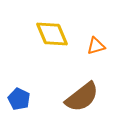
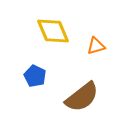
yellow diamond: moved 1 px right, 3 px up
blue pentagon: moved 16 px right, 23 px up
